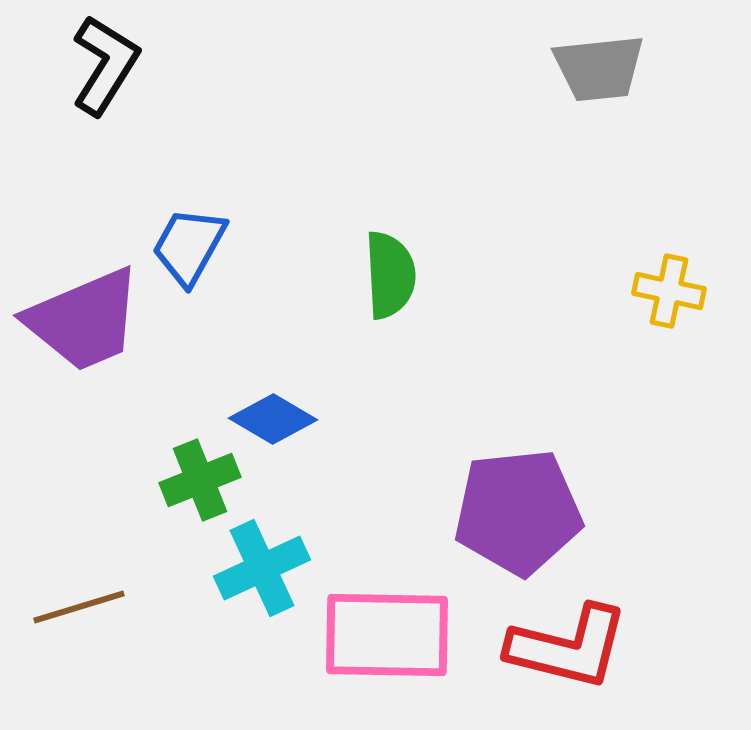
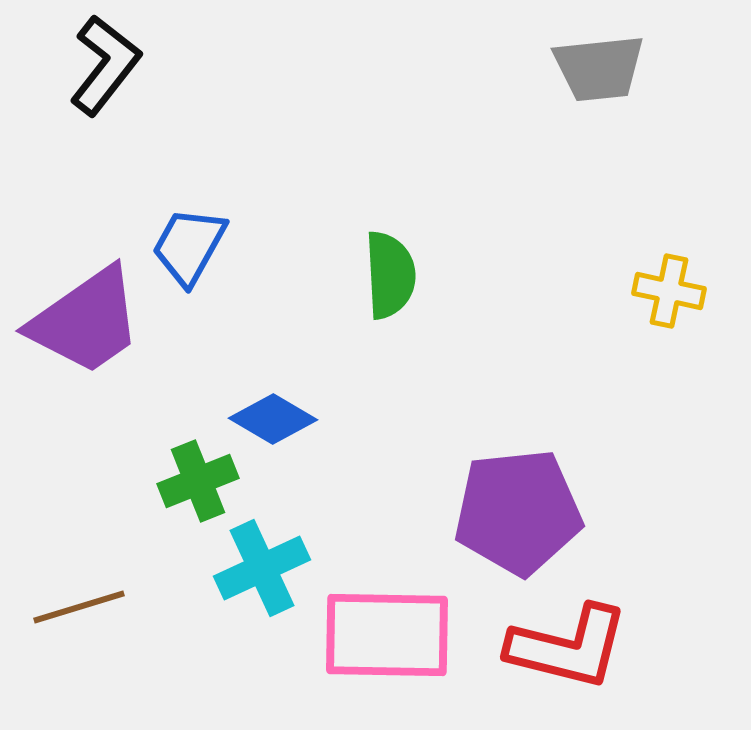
black L-shape: rotated 6 degrees clockwise
purple trapezoid: moved 2 px right, 1 px down; rotated 12 degrees counterclockwise
green cross: moved 2 px left, 1 px down
